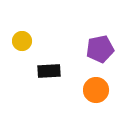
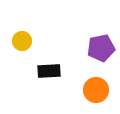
purple pentagon: moved 1 px right, 1 px up
